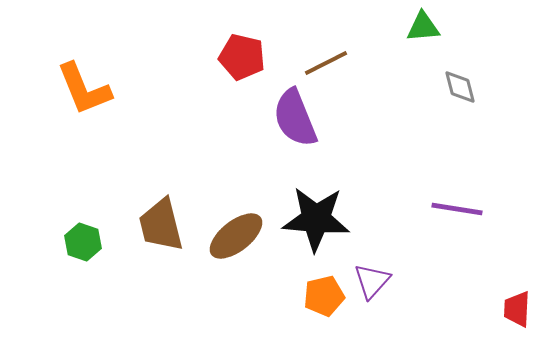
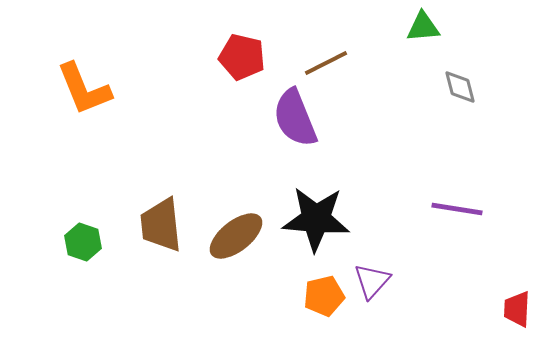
brown trapezoid: rotated 8 degrees clockwise
